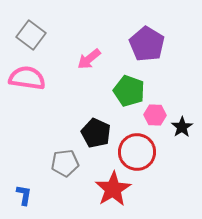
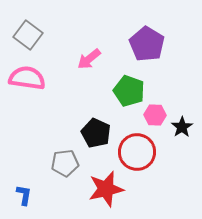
gray square: moved 3 px left
red star: moved 7 px left; rotated 18 degrees clockwise
